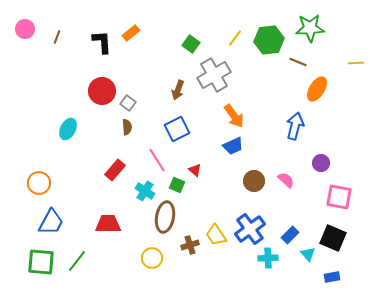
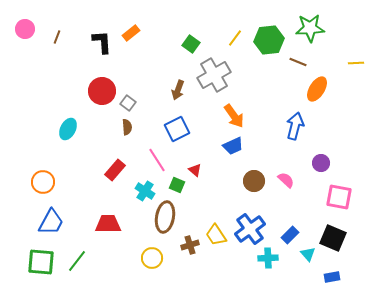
orange circle at (39, 183): moved 4 px right, 1 px up
